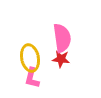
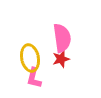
red star: rotated 24 degrees counterclockwise
pink L-shape: moved 2 px right
